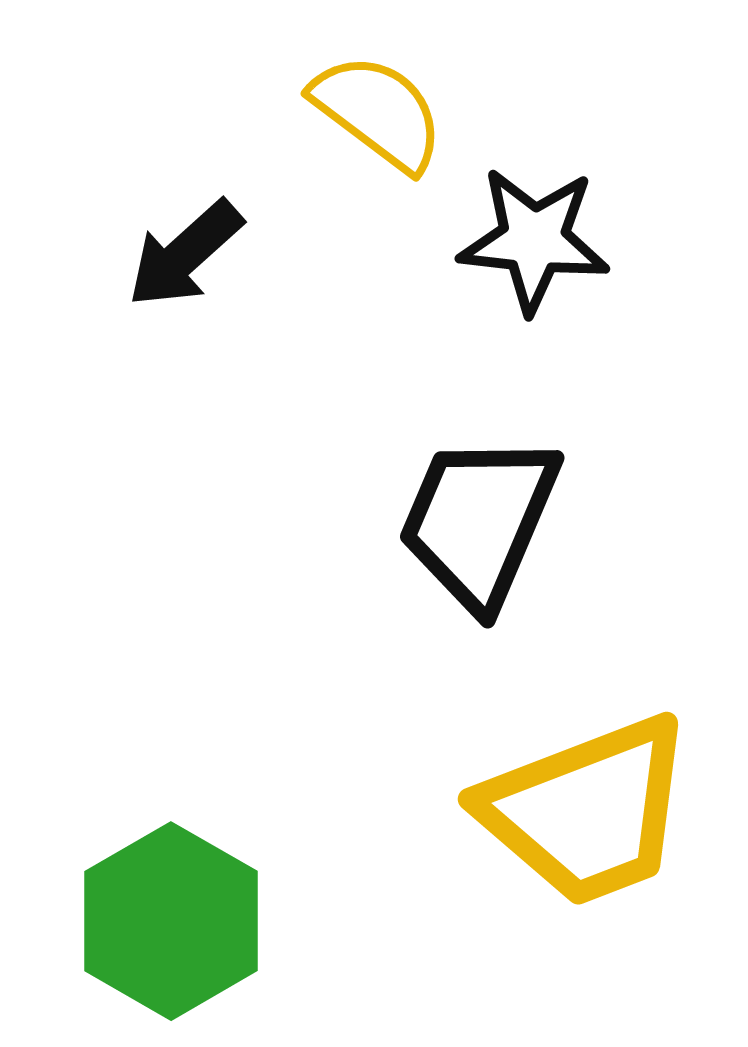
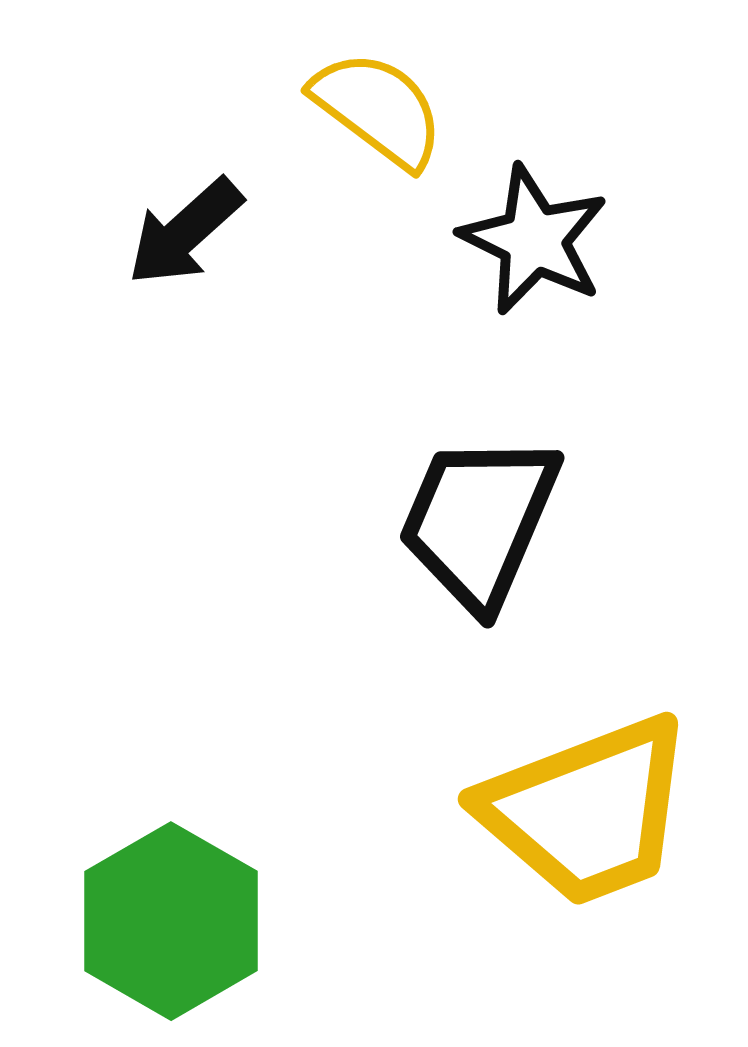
yellow semicircle: moved 3 px up
black star: rotated 20 degrees clockwise
black arrow: moved 22 px up
